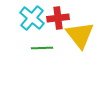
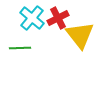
red cross: rotated 20 degrees counterclockwise
green line: moved 22 px left
